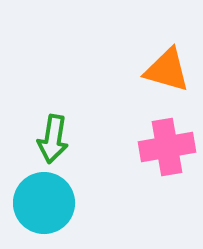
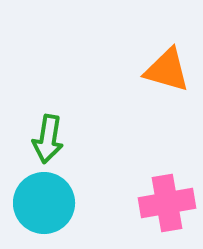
green arrow: moved 5 px left
pink cross: moved 56 px down
